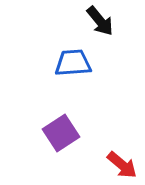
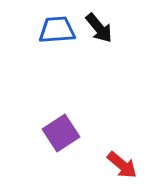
black arrow: moved 1 px left, 7 px down
blue trapezoid: moved 16 px left, 33 px up
